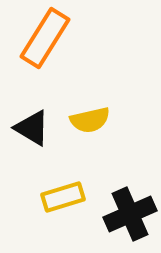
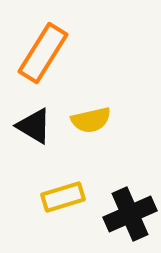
orange rectangle: moved 2 px left, 15 px down
yellow semicircle: moved 1 px right
black triangle: moved 2 px right, 2 px up
